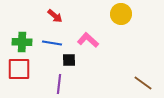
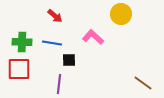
pink L-shape: moved 5 px right, 3 px up
